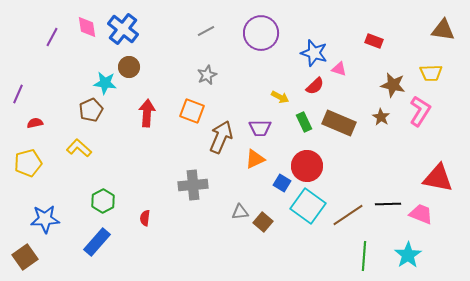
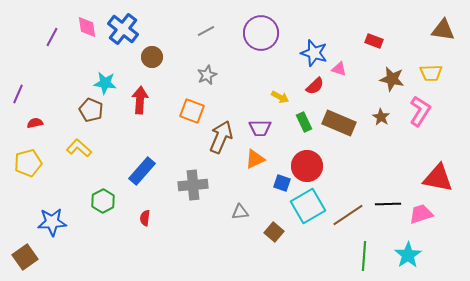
brown circle at (129, 67): moved 23 px right, 10 px up
brown star at (393, 85): moved 1 px left, 6 px up
brown pentagon at (91, 110): rotated 25 degrees counterclockwise
red arrow at (147, 113): moved 7 px left, 13 px up
blue square at (282, 183): rotated 12 degrees counterclockwise
cyan square at (308, 206): rotated 24 degrees clockwise
pink trapezoid at (421, 214): rotated 40 degrees counterclockwise
blue star at (45, 219): moved 7 px right, 3 px down
brown square at (263, 222): moved 11 px right, 10 px down
blue rectangle at (97, 242): moved 45 px right, 71 px up
